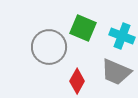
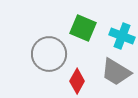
gray circle: moved 7 px down
gray trapezoid: rotated 8 degrees clockwise
